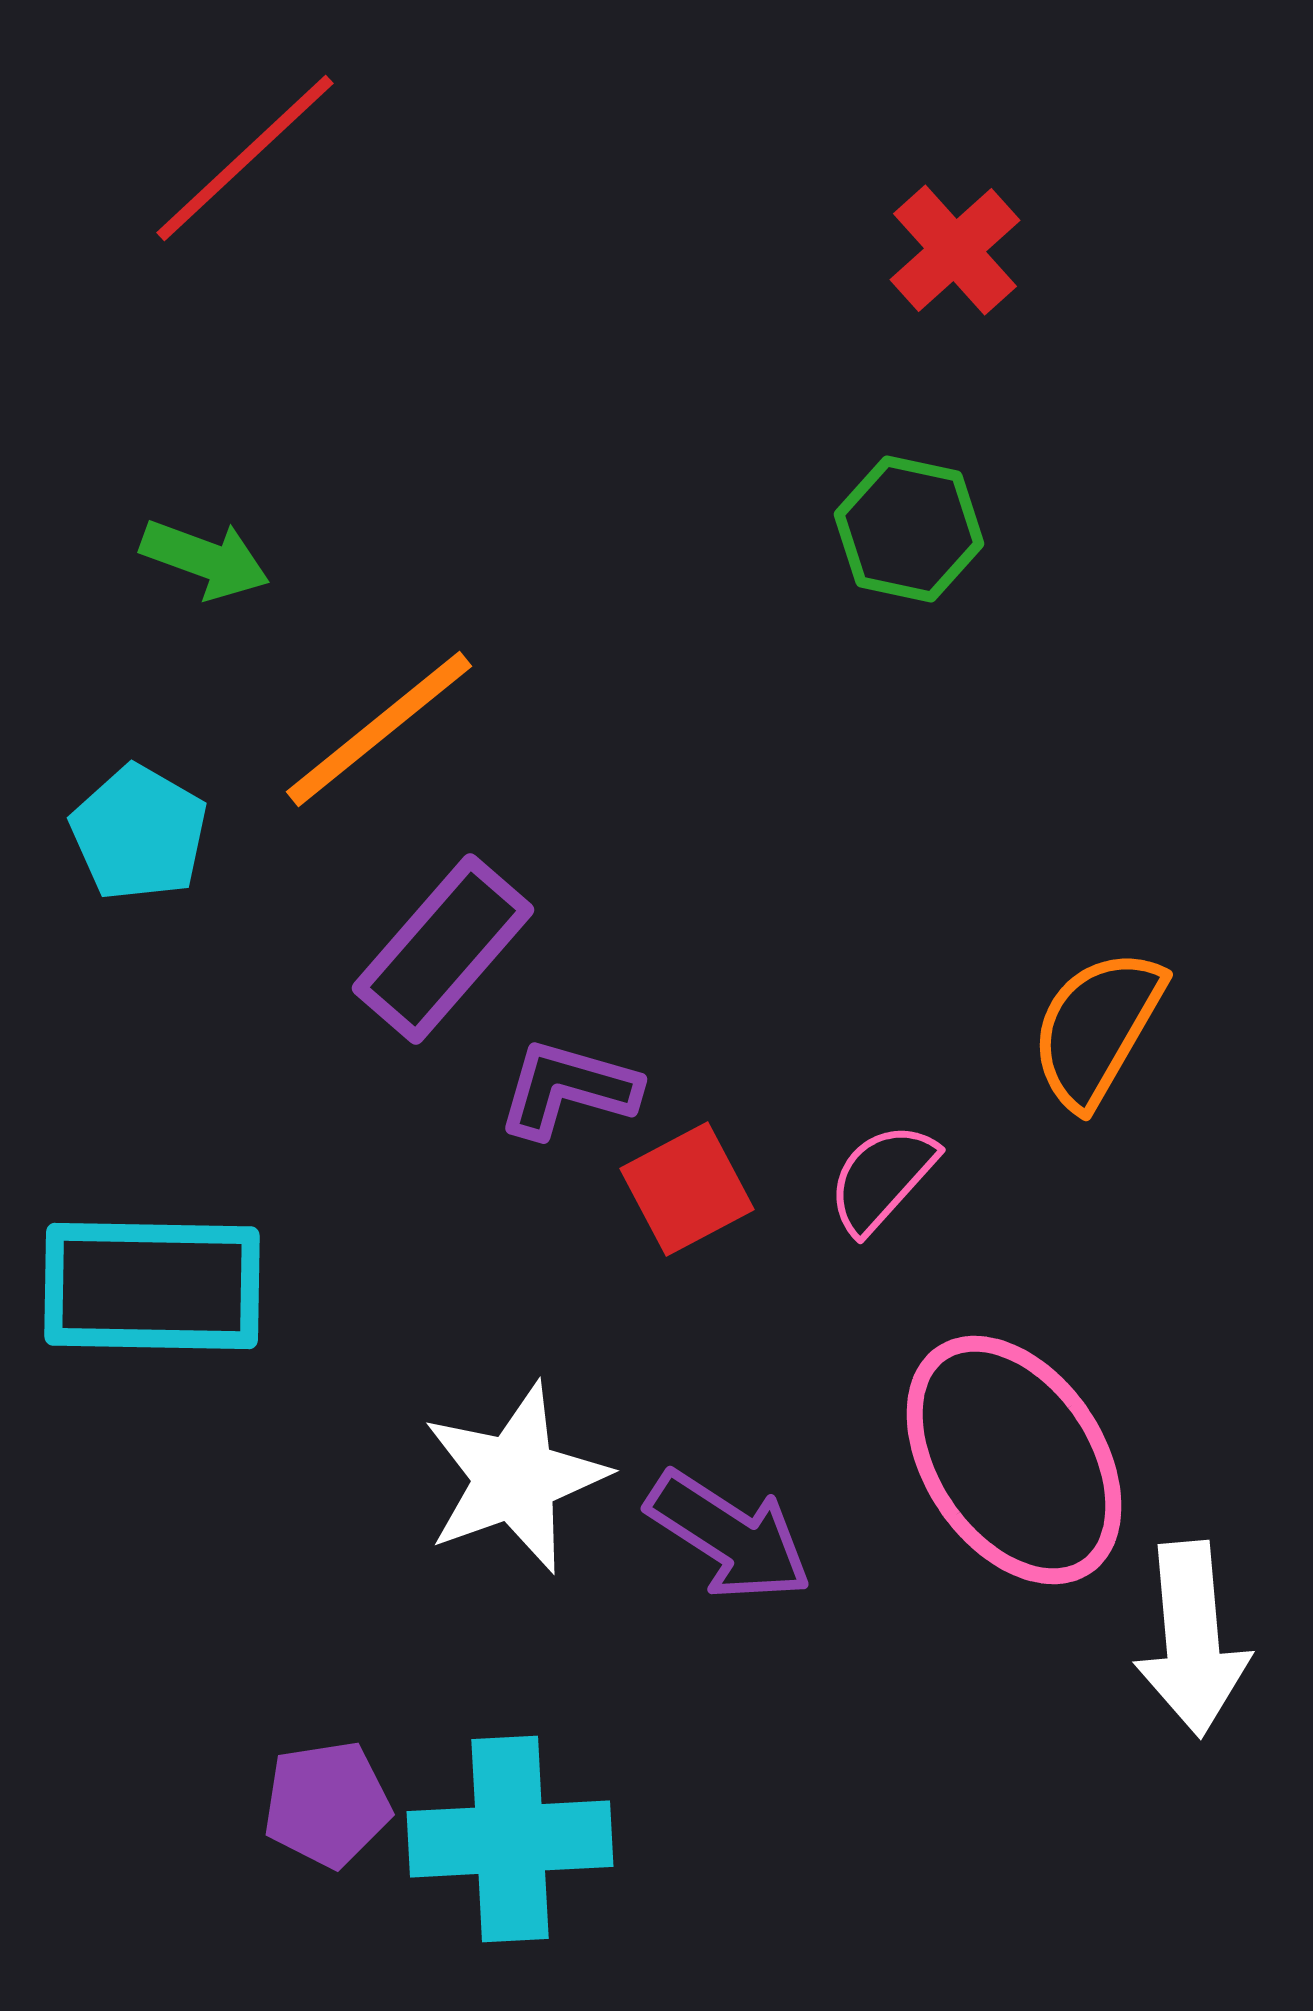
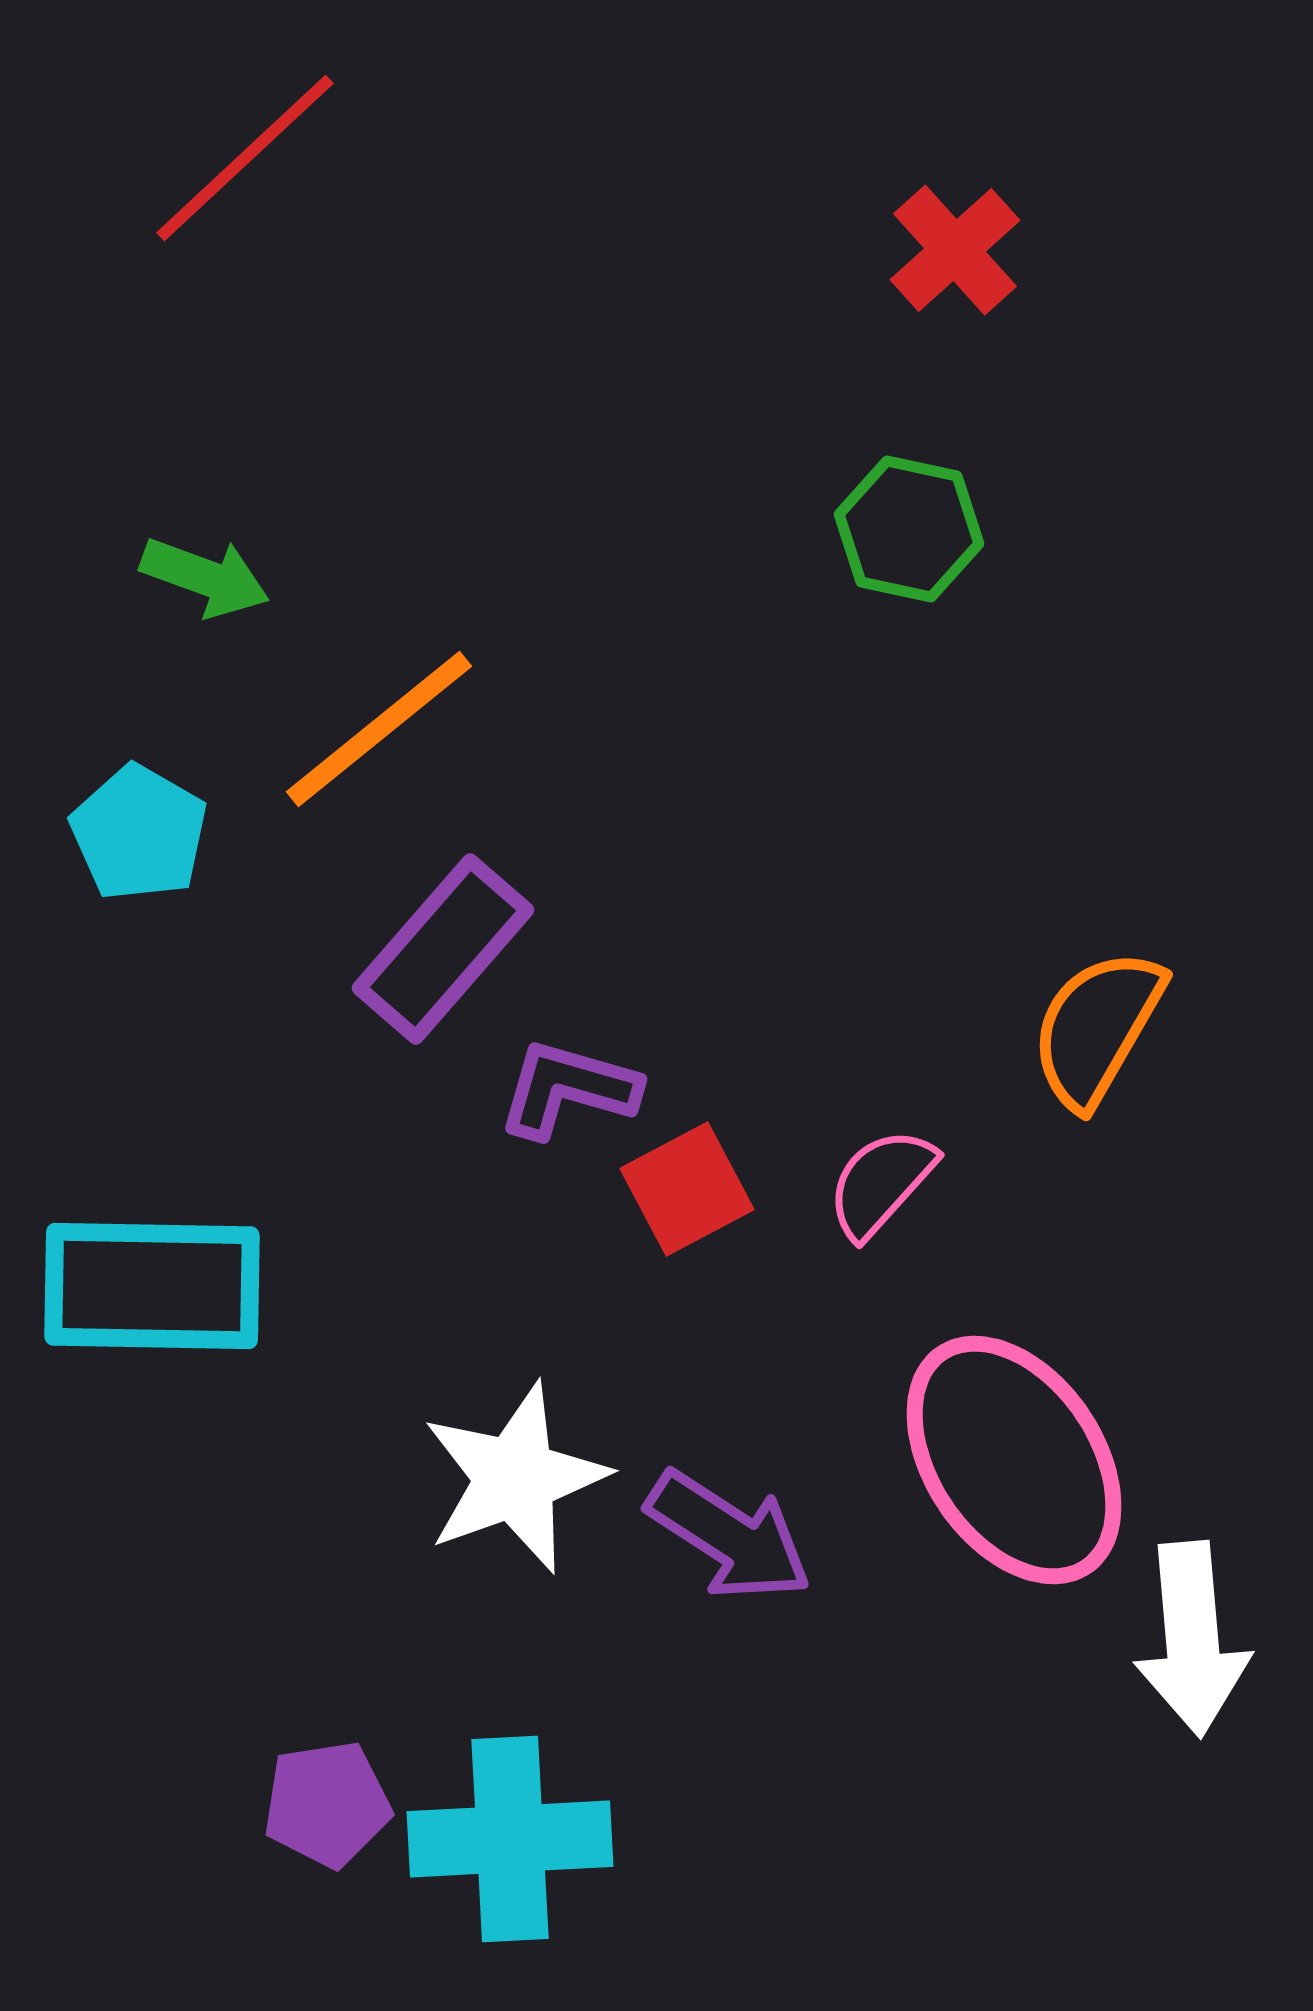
green arrow: moved 18 px down
pink semicircle: moved 1 px left, 5 px down
